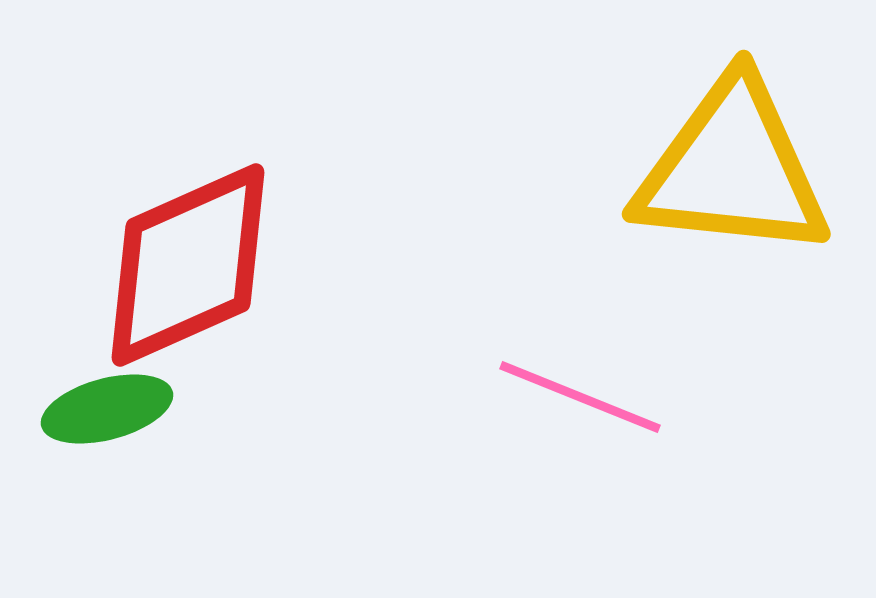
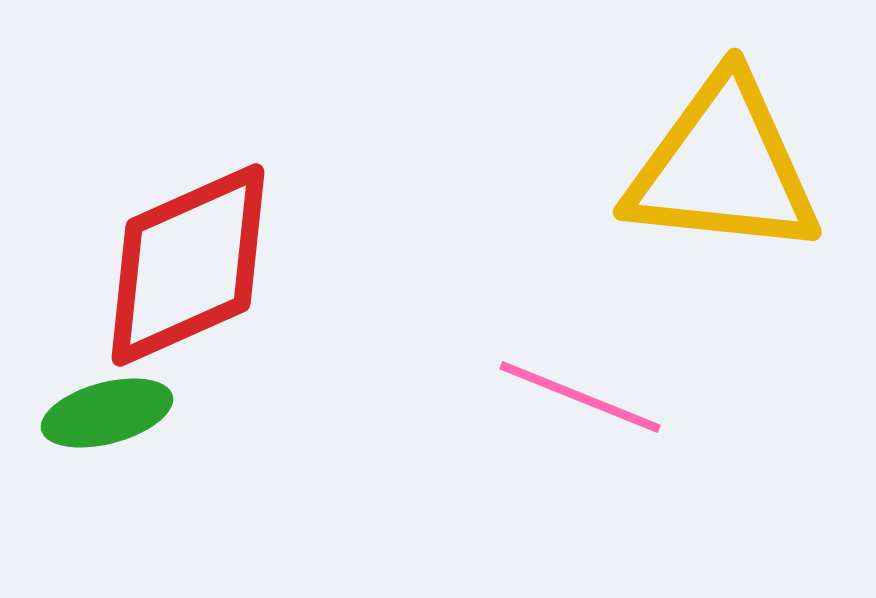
yellow triangle: moved 9 px left, 2 px up
green ellipse: moved 4 px down
